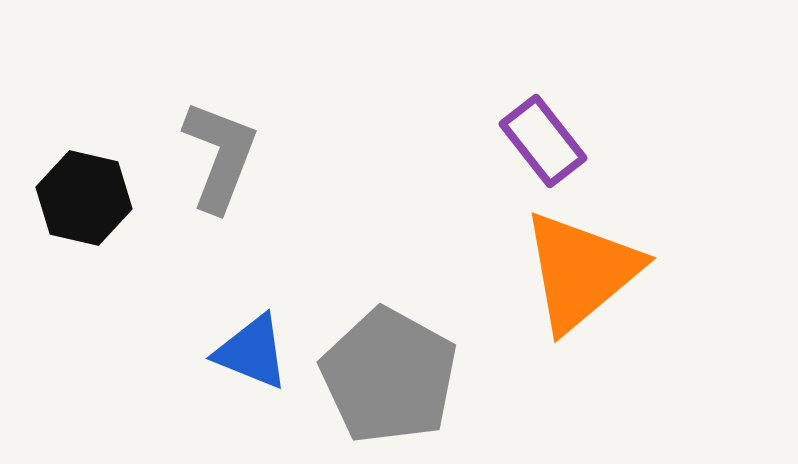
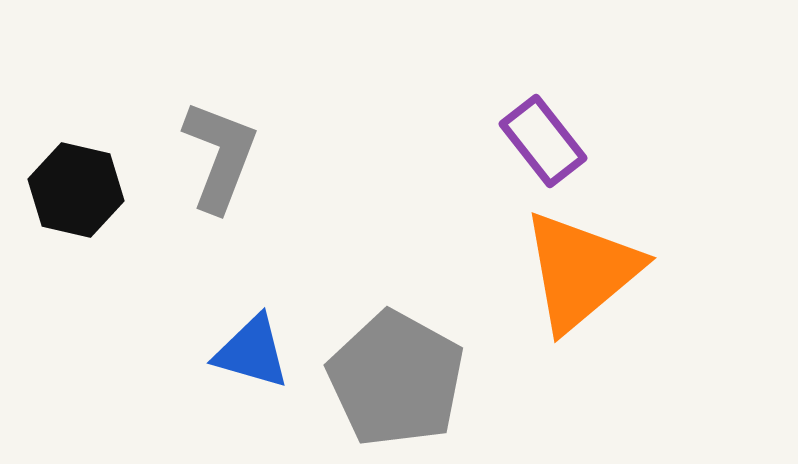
black hexagon: moved 8 px left, 8 px up
blue triangle: rotated 6 degrees counterclockwise
gray pentagon: moved 7 px right, 3 px down
